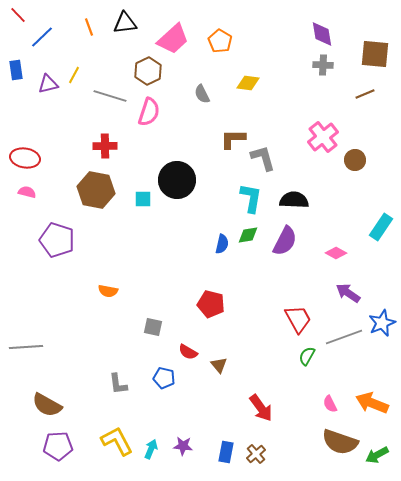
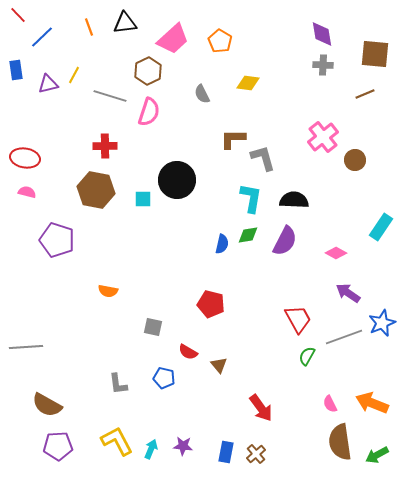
brown semicircle at (340, 442): rotated 63 degrees clockwise
